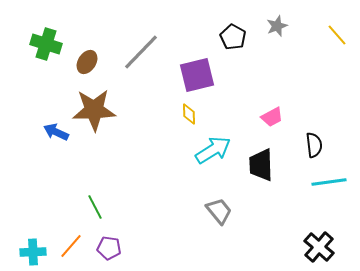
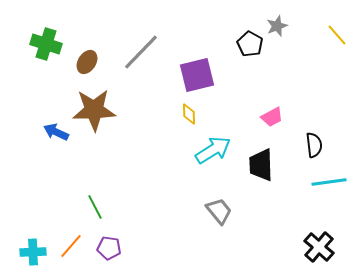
black pentagon: moved 17 px right, 7 px down
